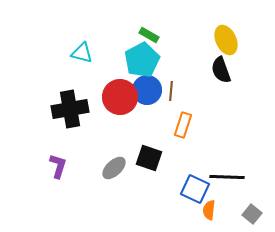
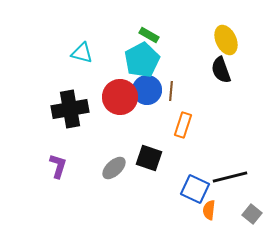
black line: moved 3 px right; rotated 16 degrees counterclockwise
